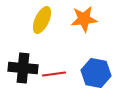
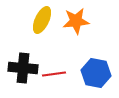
orange star: moved 8 px left, 2 px down
